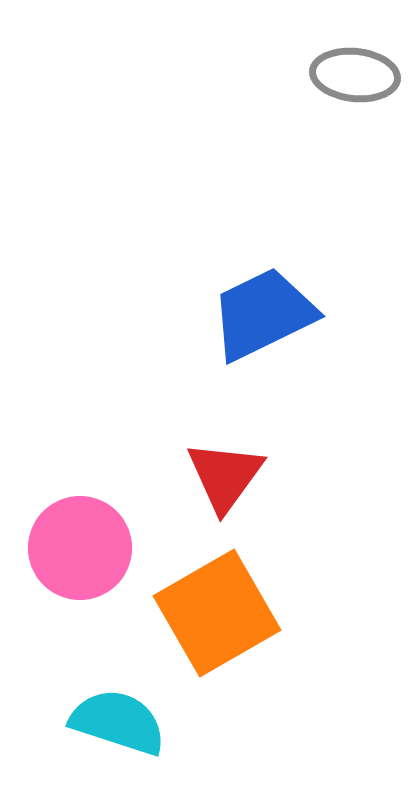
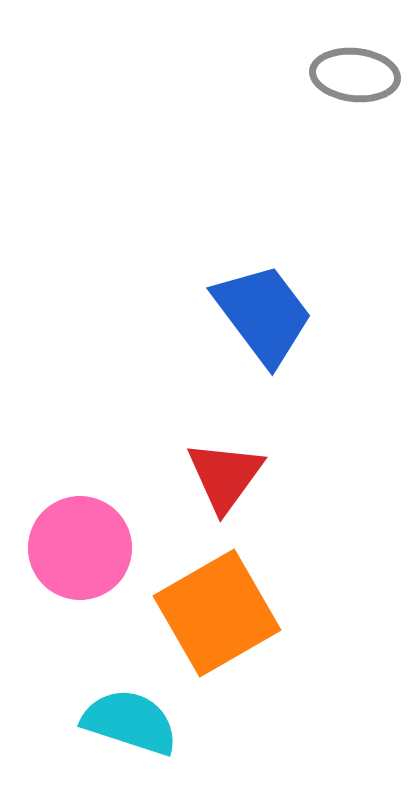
blue trapezoid: rotated 79 degrees clockwise
cyan semicircle: moved 12 px right
